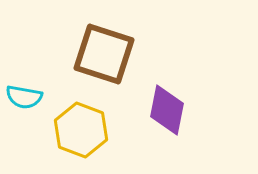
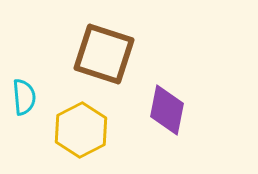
cyan semicircle: rotated 105 degrees counterclockwise
yellow hexagon: rotated 12 degrees clockwise
